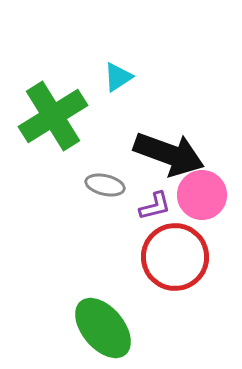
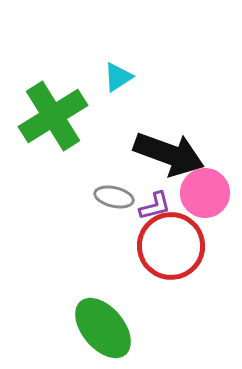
gray ellipse: moved 9 px right, 12 px down
pink circle: moved 3 px right, 2 px up
red circle: moved 4 px left, 11 px up
